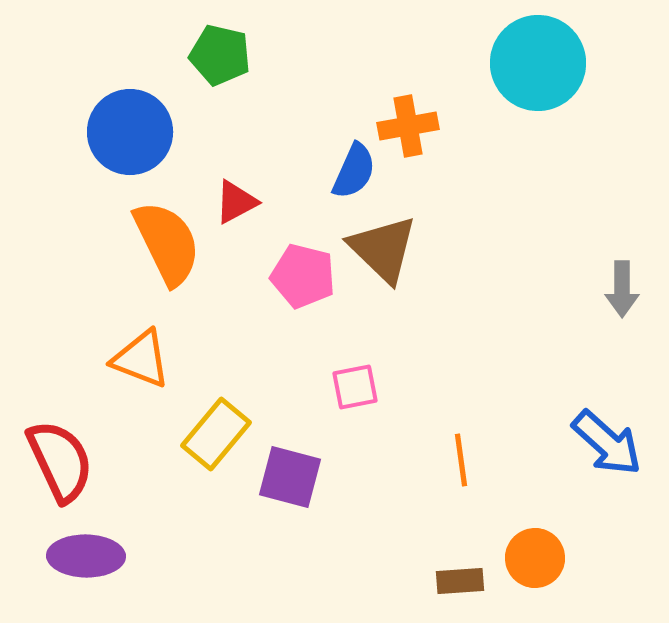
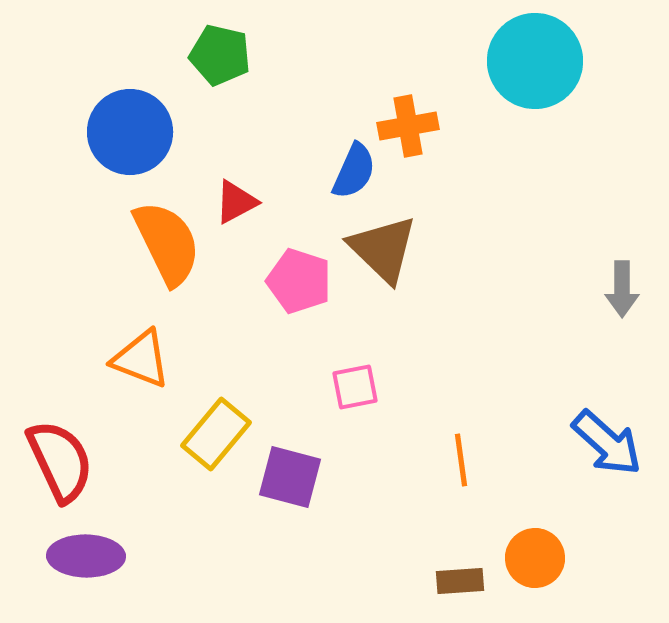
cyan circle: moved 3 px left, 2 px up
pink pentagon: moved 4 px left, 5 px down; rotated 4 degrees clockwise
